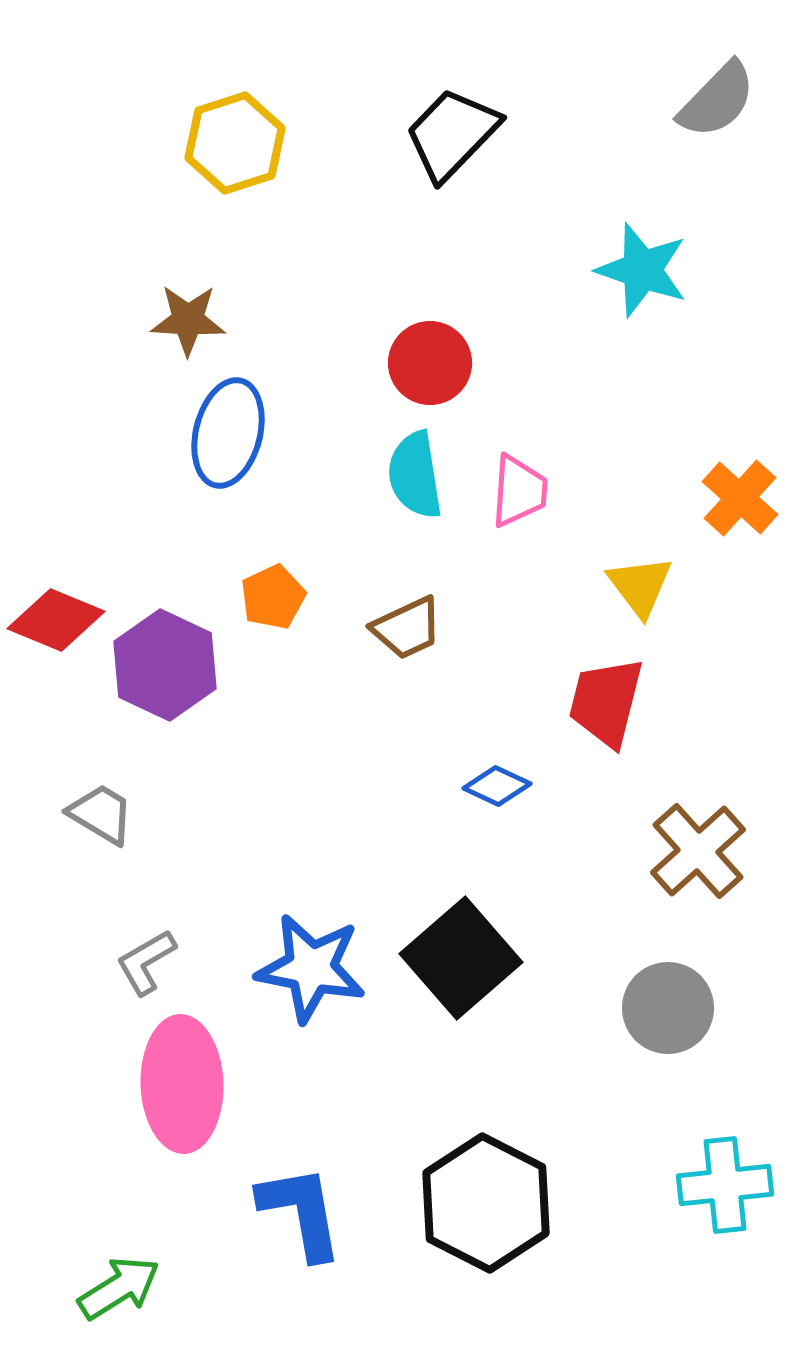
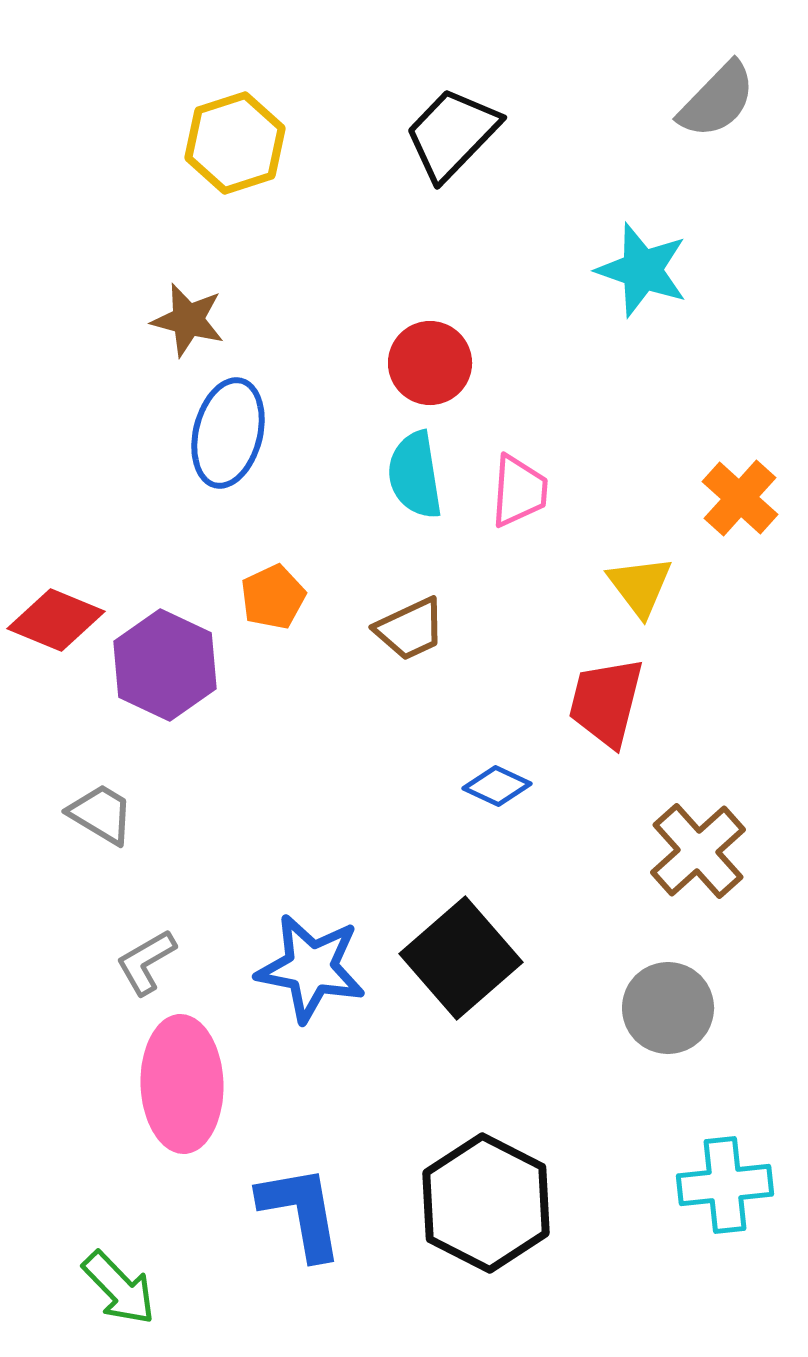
brown star: rotated 12 degrees clockwise
brown trapezoid: moved 3 px right, 1 px down
green arrow: rotated 78 degrees clockwise
